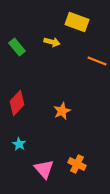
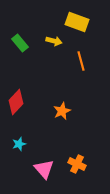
yellow arrow: moved 2 px right, 1 px up
green rectangle: moved 3 px right, 4 px up
orange line: moved 16 px left; rotated 54 degrees clockwise
red diamond: moved 1 px left, 1 px up
cyan star: rotated 24 degrees clockwise
